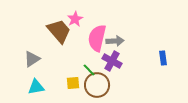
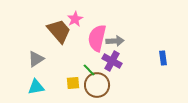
gray triangle: moved 4 px right
